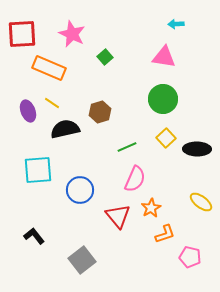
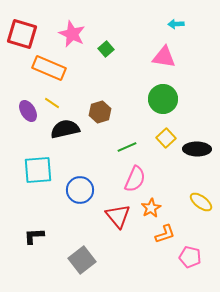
red square: rotated 20 degrees clockwise
green square: moved 1 px right, 8 px up
purple ellipse: rotated 10 degrees counterclockwise
black L-shape: rotated 55 degrees counterclockwise
